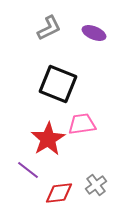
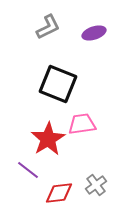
gray L-shape: moved 1 px left, 1 px up
purple ellipse: rotated 40 degrees counterclockwise
